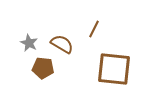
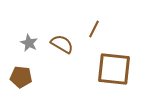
brown pentagon: moved 22 px left, 9 px down
